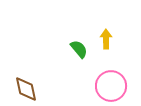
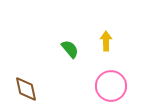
yellow arrow: moved 2 px down
green semicircle: moved 9 px left
